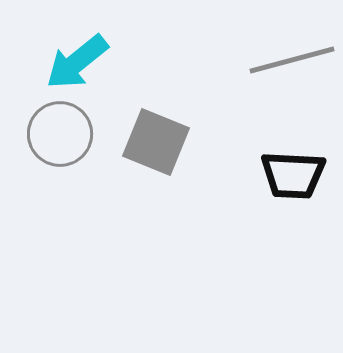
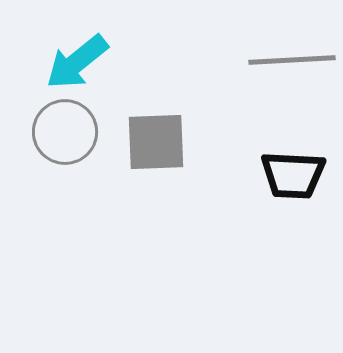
gray line: rotated 12 degrees clockwise
gray circle: moved 5 px right, 2 px up
gray square: rotated 24 degrees counterclockwise
